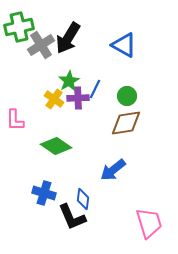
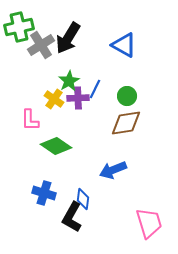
pink L-shape: moved 15 px right
blue arrow: rotated 16 degrees clockwise
black L-shape: rotated 52 degrees clockwise
